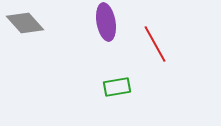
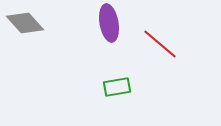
purple ellipse: moved 3 px right, 1 px down
red line: moved 5 px right; rotated 21 degrees counterclockwise
